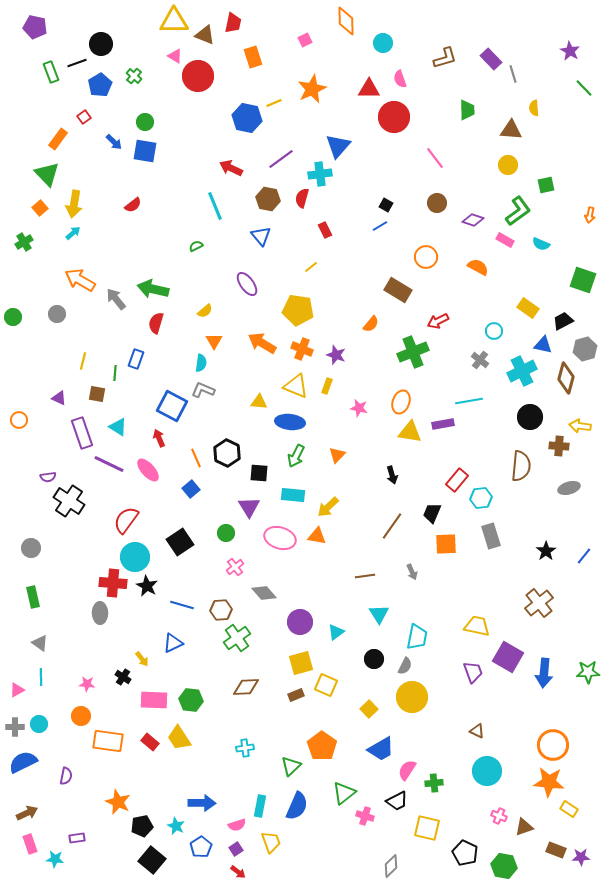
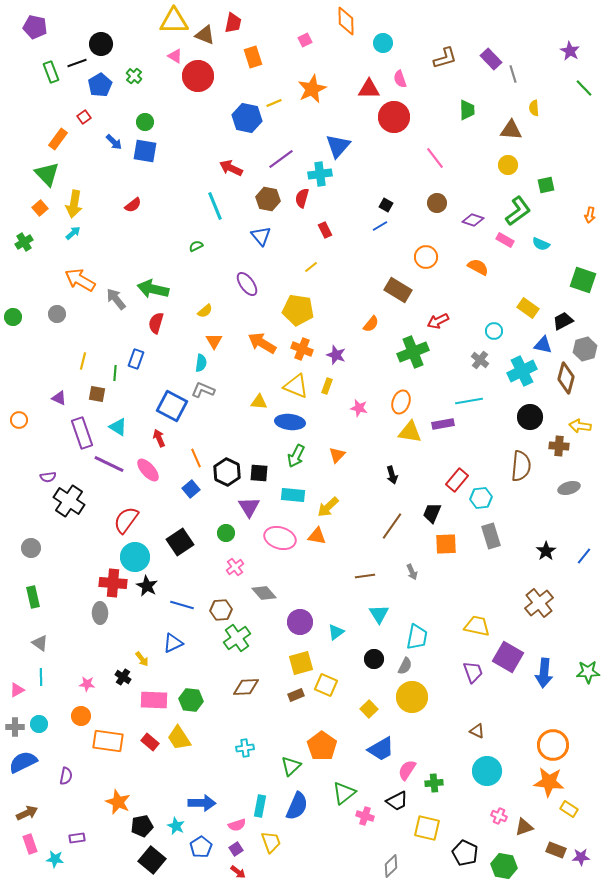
black hexagon at (227, 453): moved 19 px down
